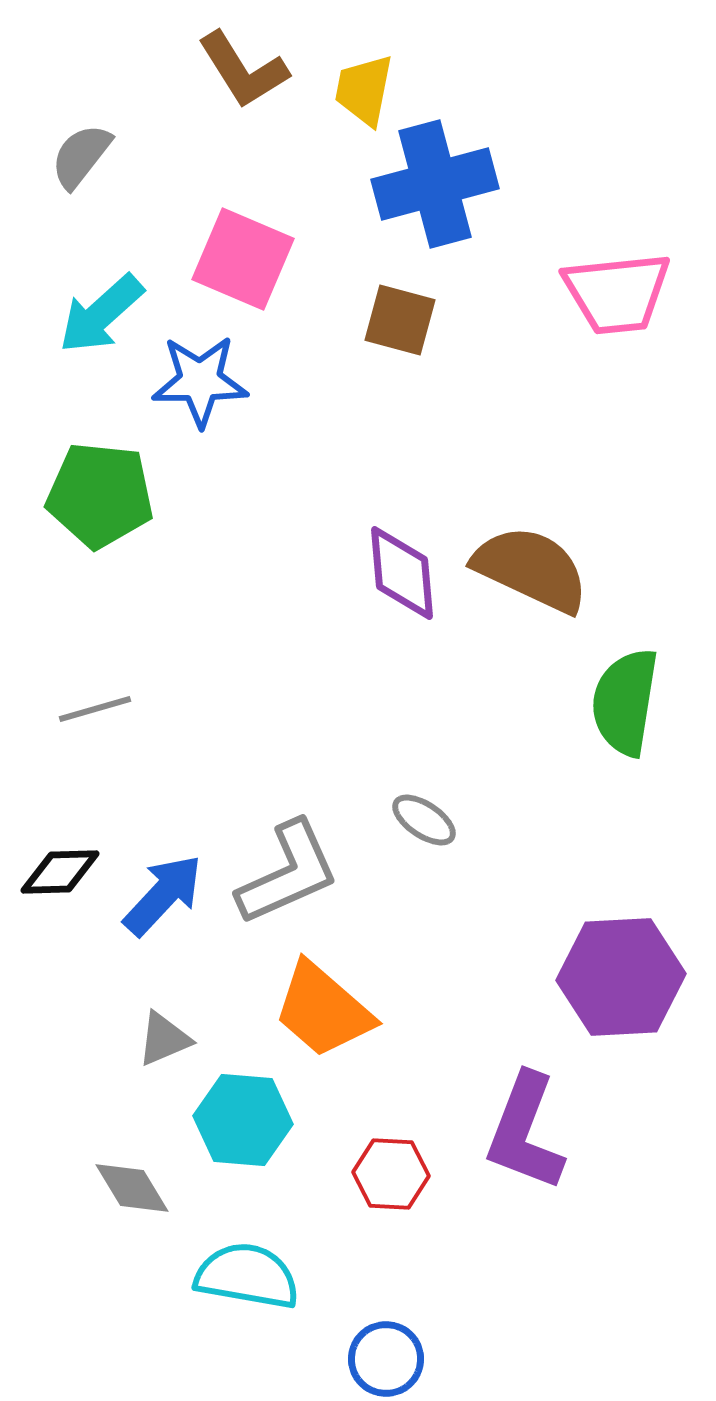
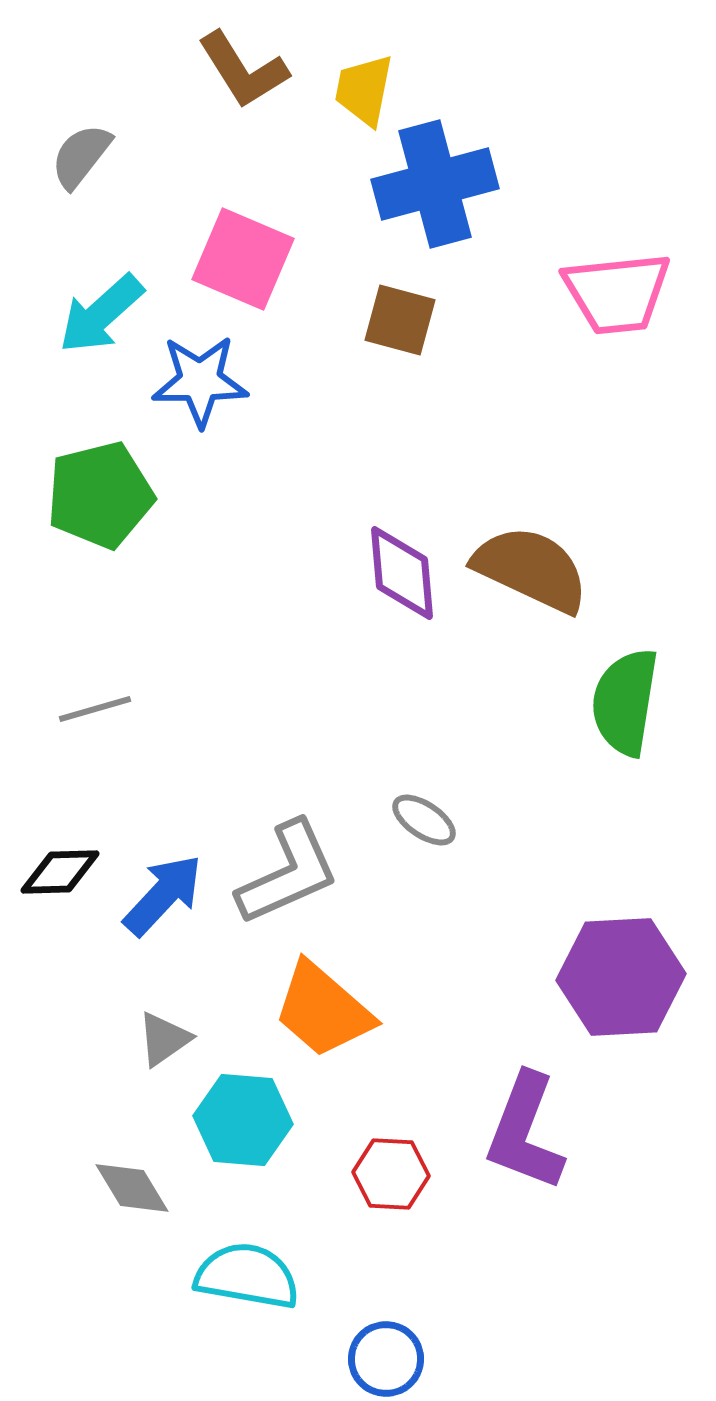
green pentagon: rotated 20 degrees counterclockwise
gray triangle: rotated 12 degrees counterclockwise
